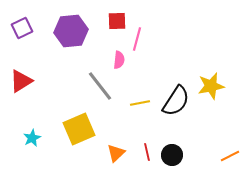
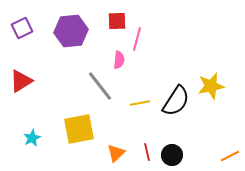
yellow square: rotated 12 degrees clockwise
